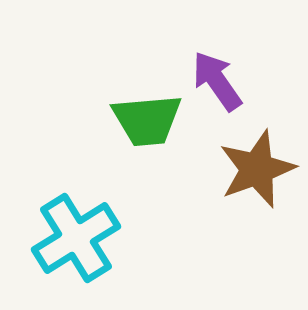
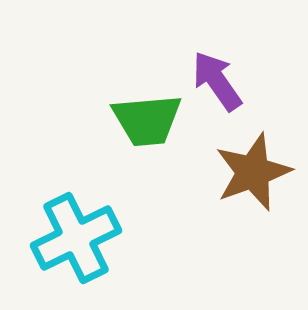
brown star: moved 4 px left, 3 px down
cyan cross: rotated 6 degrees clockwise
